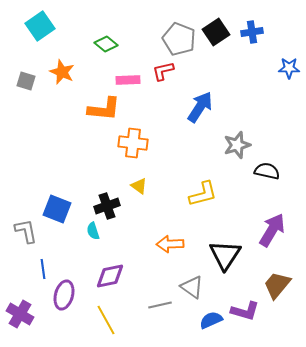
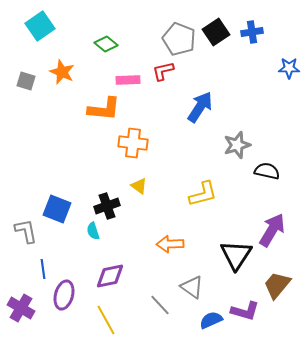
black triangle: moved 11 px right
gray line: rotated 60 degrees clockwise
purple cross: moved 1 px right, 6 px up
